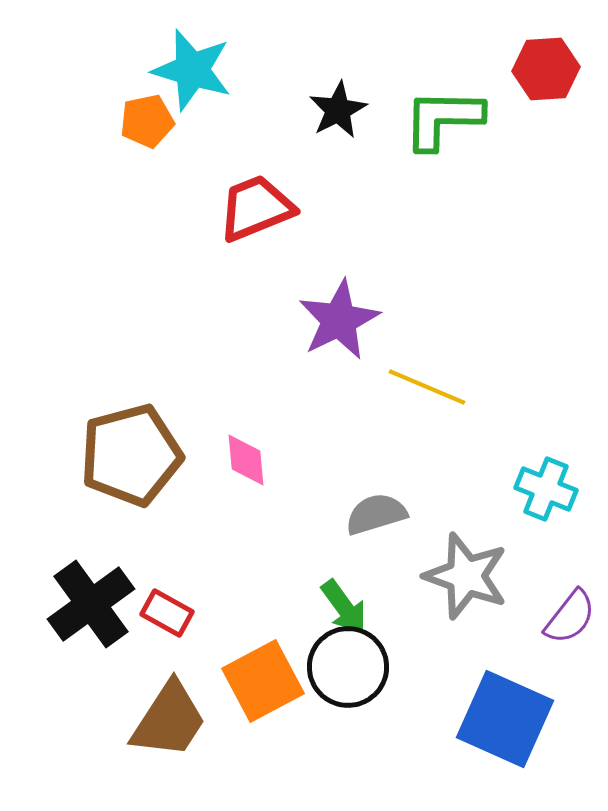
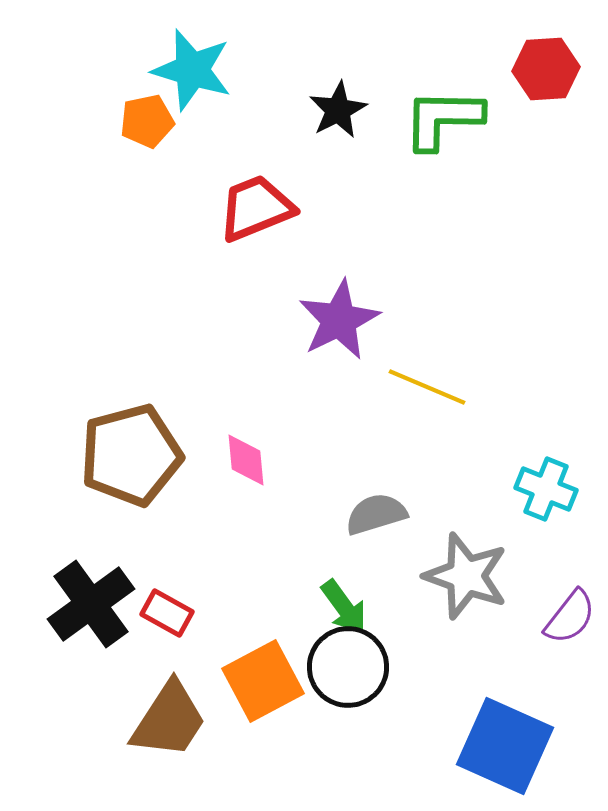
blue square: moved 27 px down
